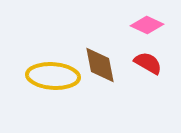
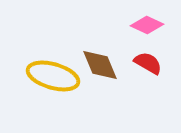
brown diamond: rotated 12 degrees counterclockwise
yellow ellipse: rotated 12 degrees clockwise
